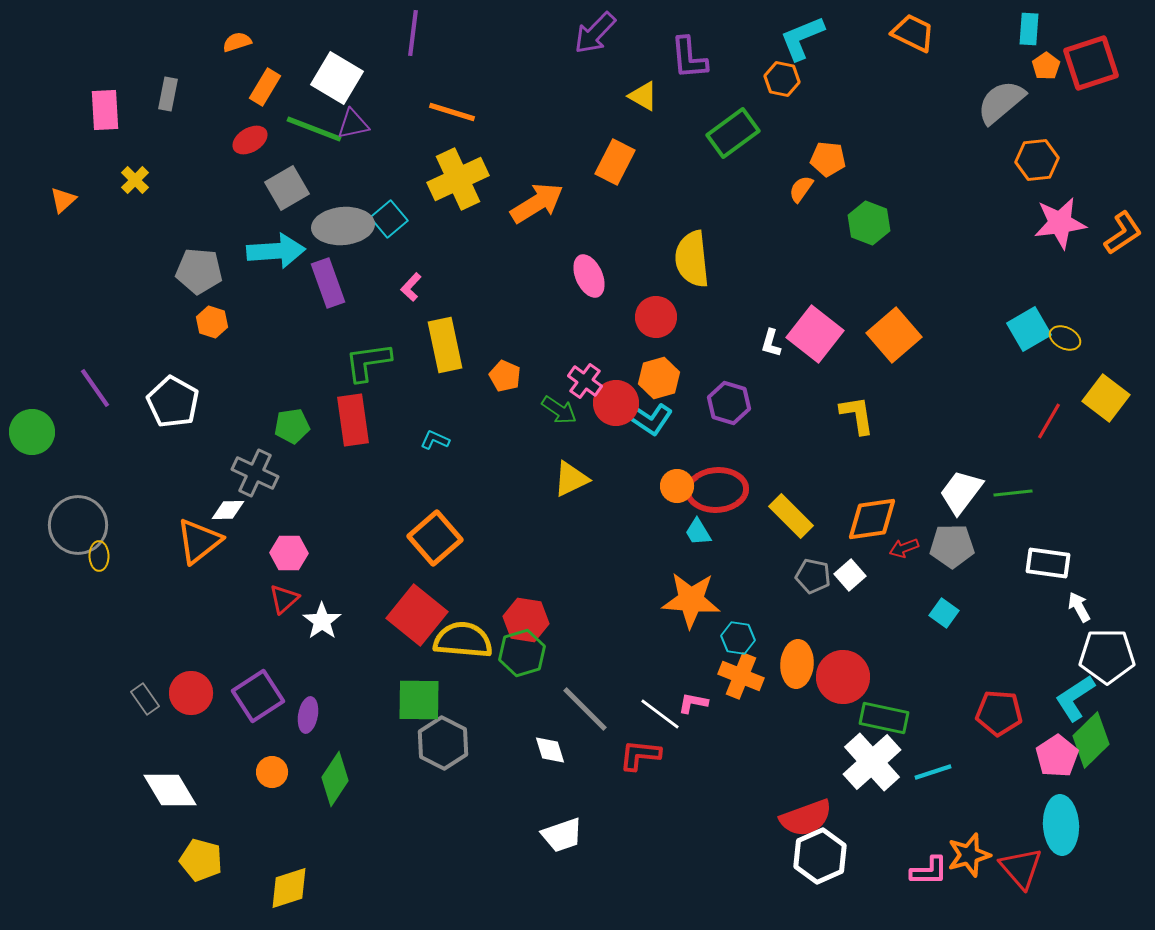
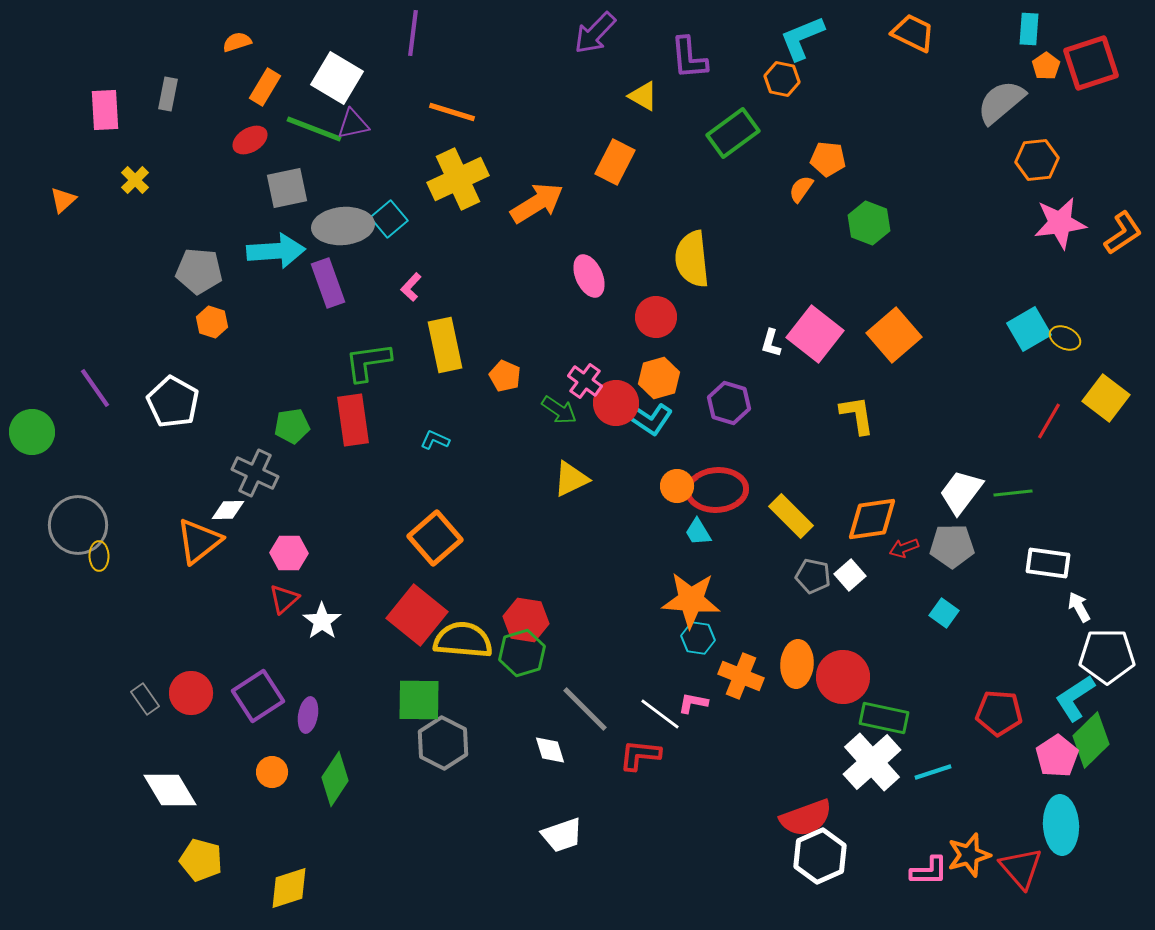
gray square at (287, 188): rotated 18 degrees clockwise
cyan hexagon at (738, 638): moved 40 px left
